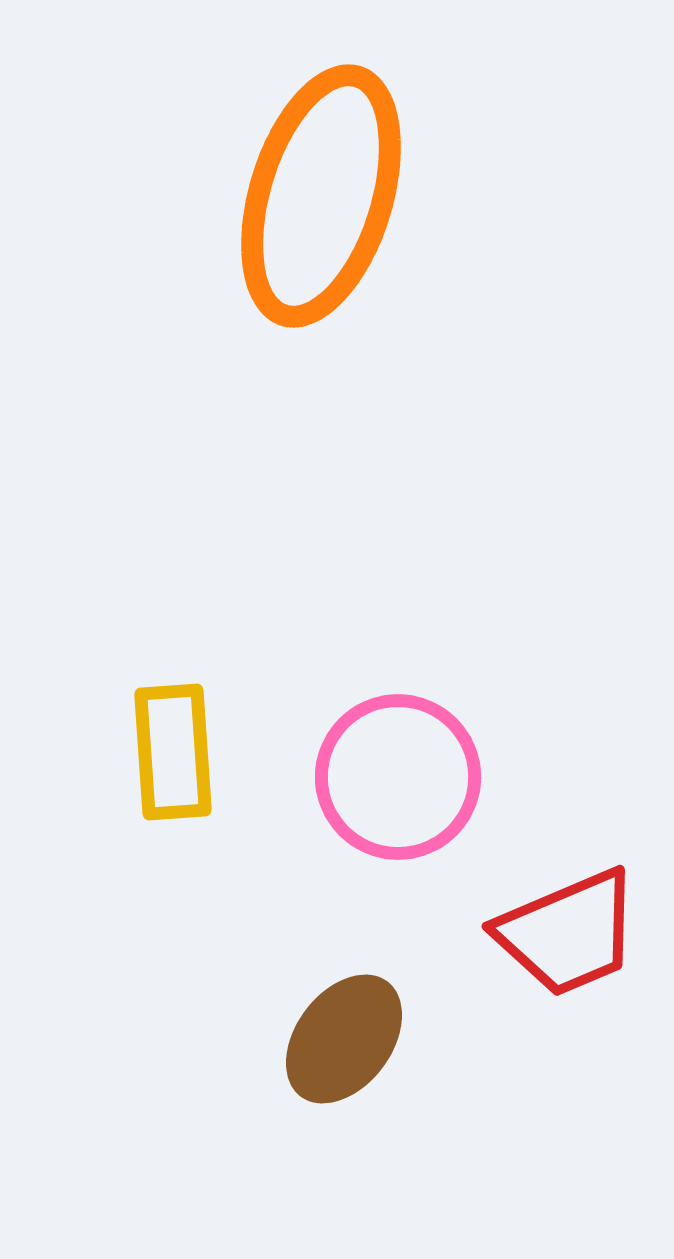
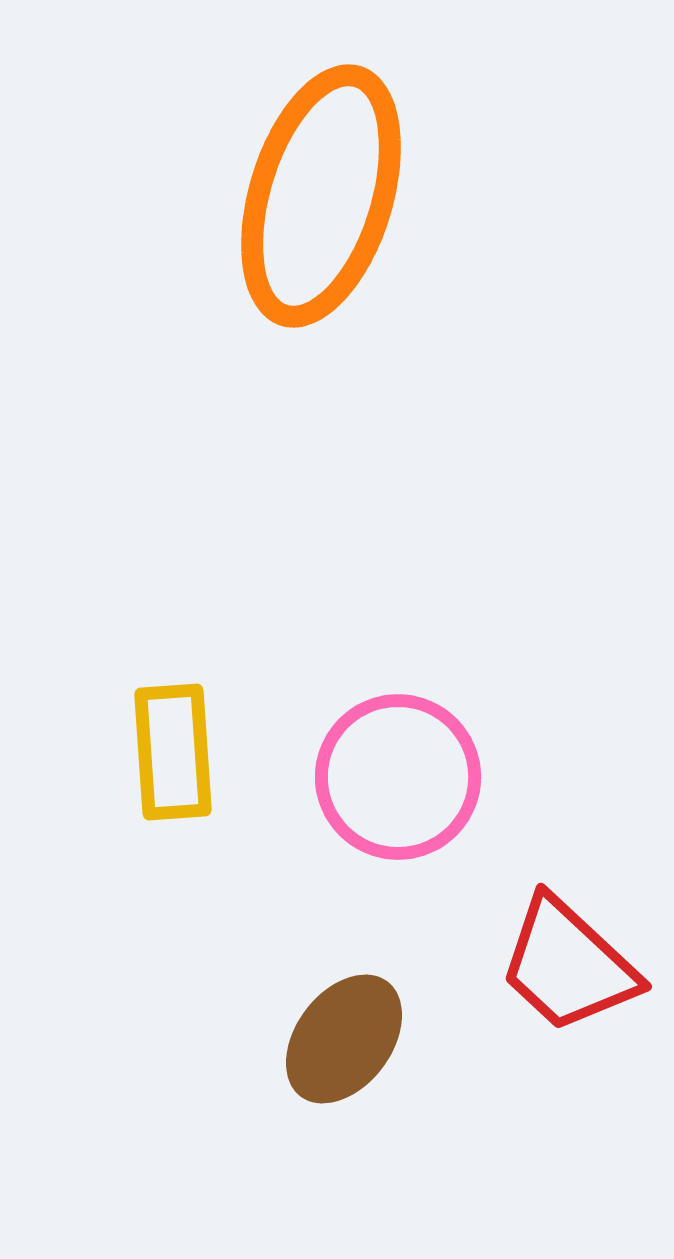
red trapezoid: moved 32 px down; rotated 66 degrees clockwise
